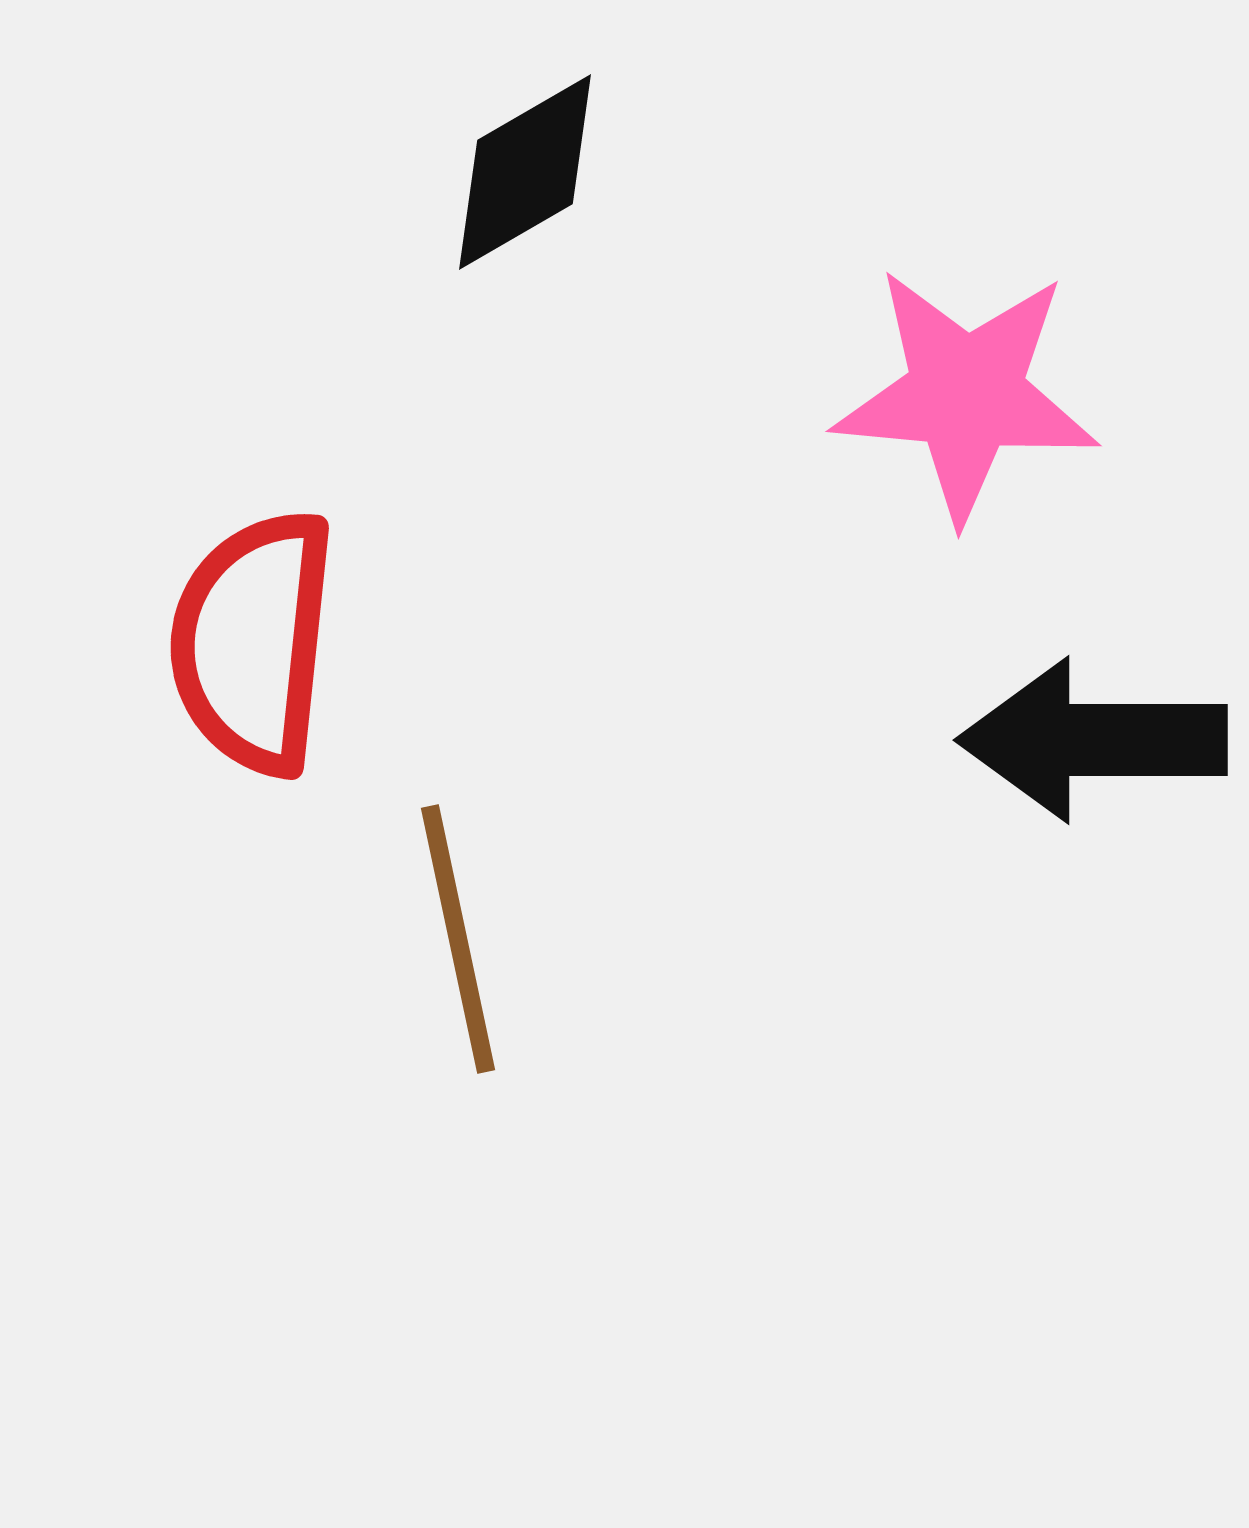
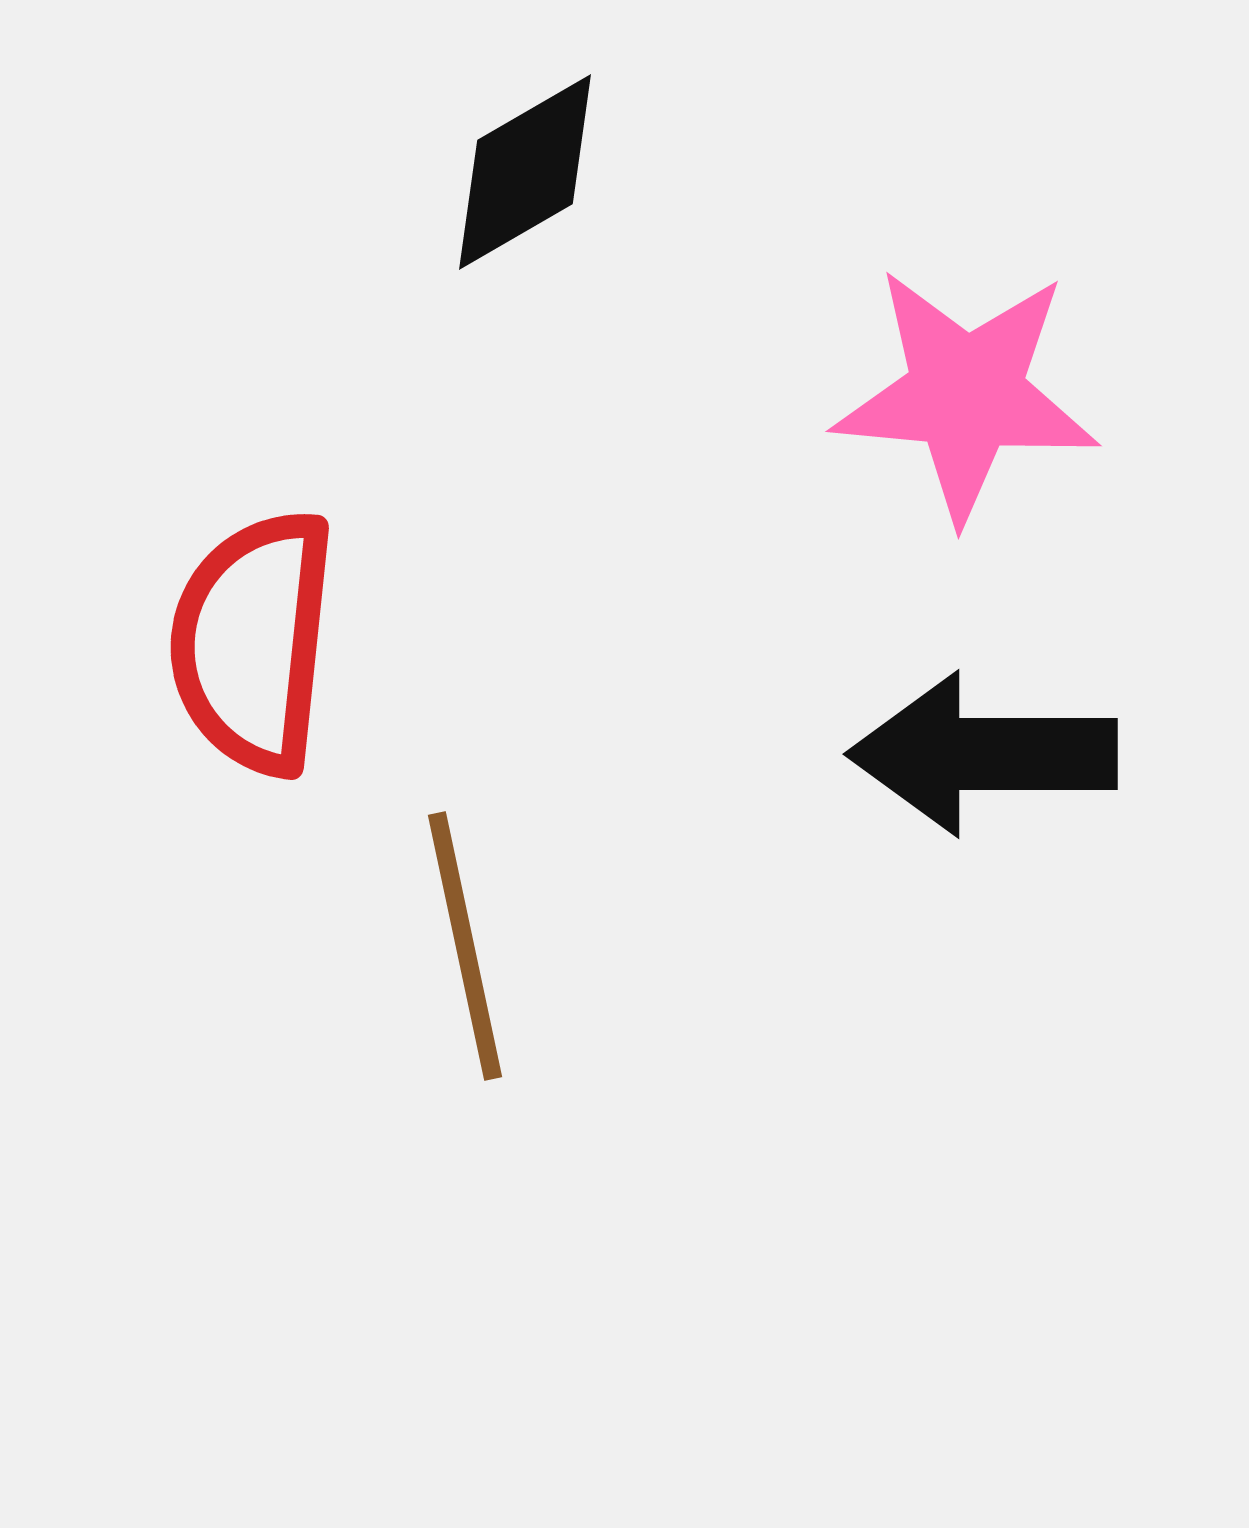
black arrow: moved 110 px left, 14 px down
brown line: moved 7 px right, 7 px down
